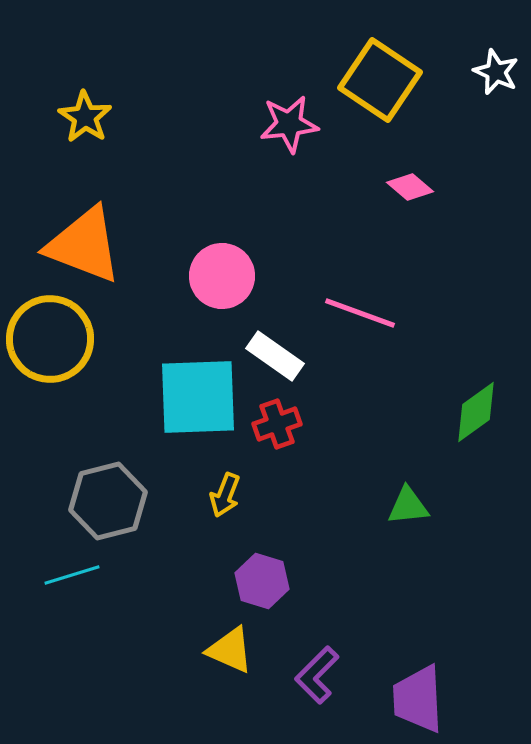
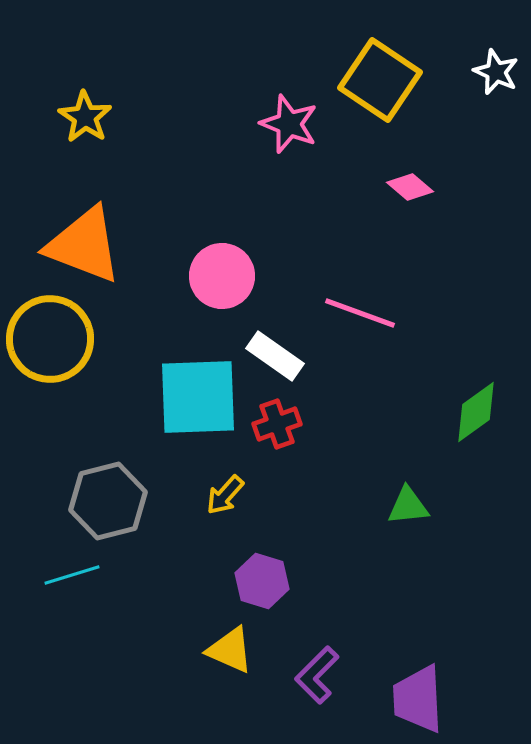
pink star: rotated 28 degrees clockwise
yellow arrow: rotated 21 degrees clockwise
